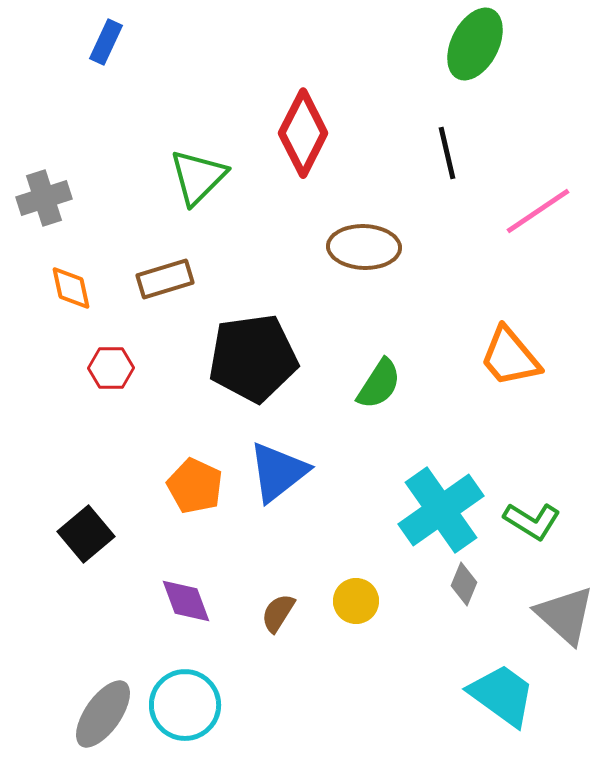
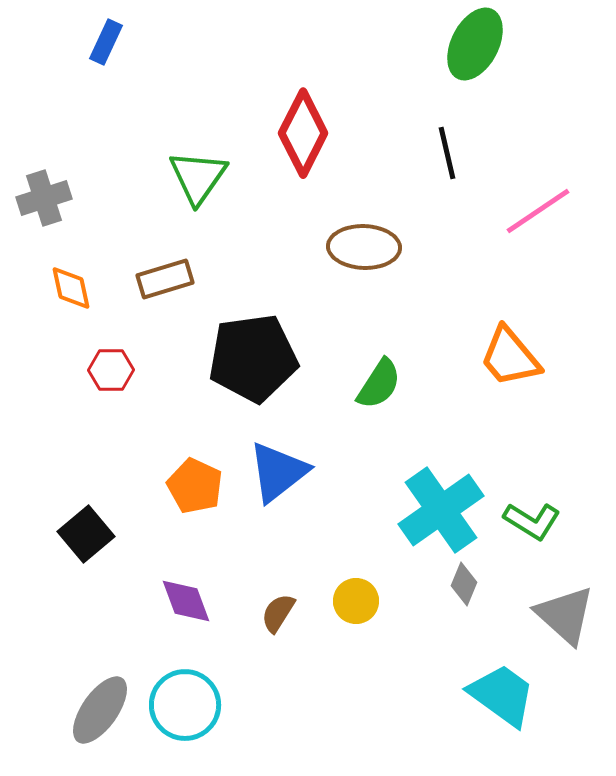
green triangle: rotated 10 degrees counterclockwise
red hexagon: moved 2 px down
gray ellipse: moved 3 px left, 4 px up
